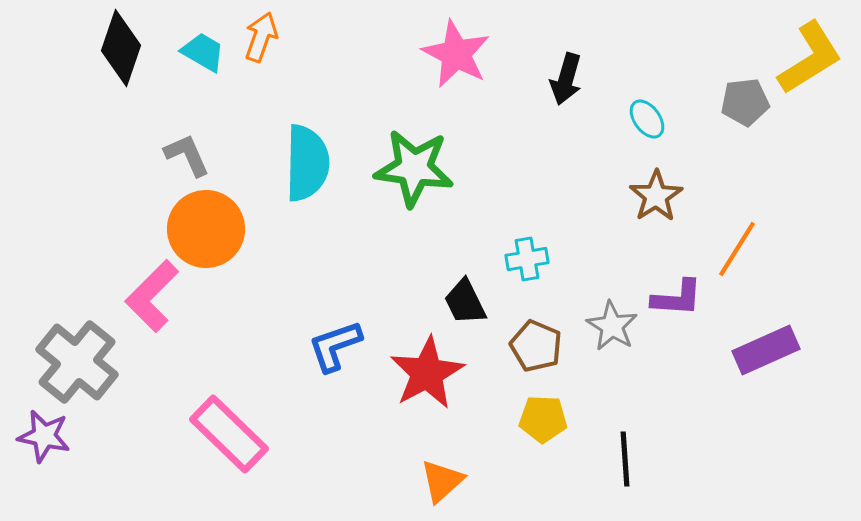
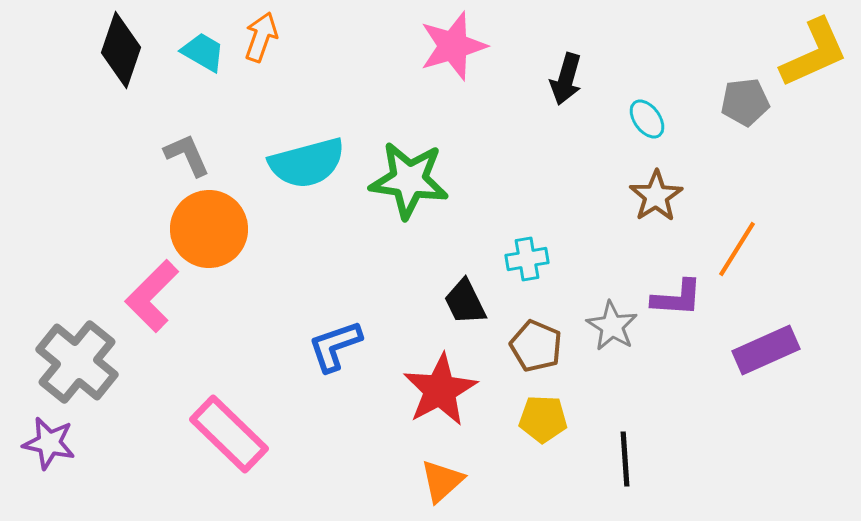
black diamond: moved 2 px down
pink star: moved 3 px left, 8 px up; rotated 28 degrees clockwise
yellow L-shape: moved 4 px right, 5 px up; rotated 8 degrees clockwise
cyan semicircle: rotated 74 degrees clockwise
green star: moved 5 px left, 12 px down
orange circle: moved 3 px right
red star: moved 13 px right, 17 px down
purple star: moved 5 px right, 7 px down
